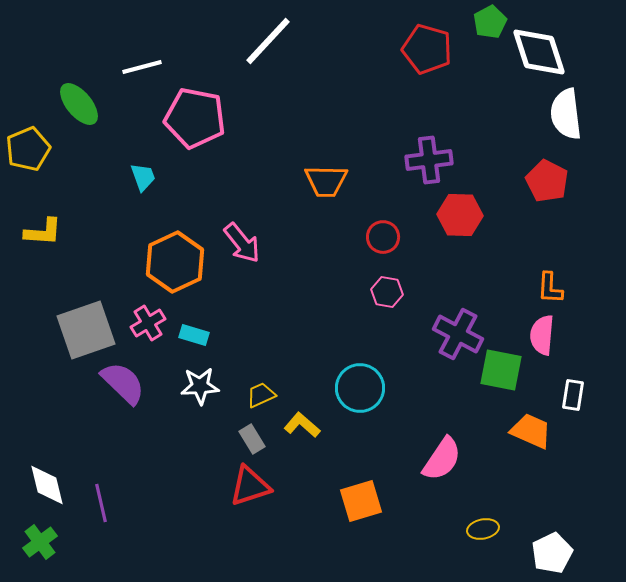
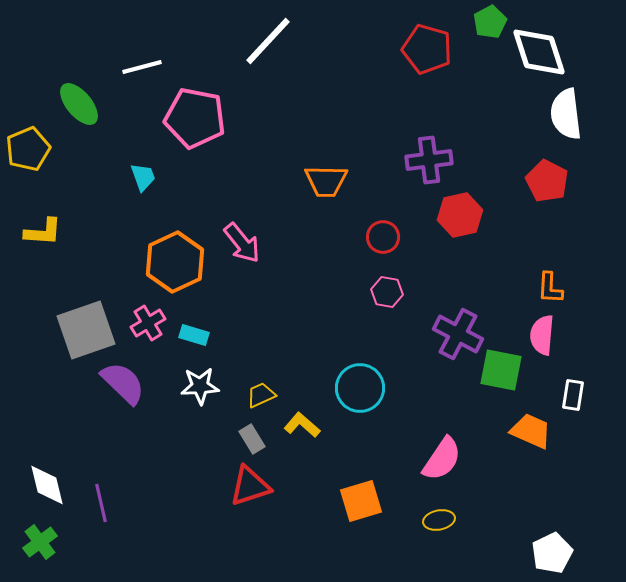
red hexagon at (460, 215): rotated 15 degrees counterclockwise
yellow ellipse at (483, 529): moved 44 px left, 9 px up
